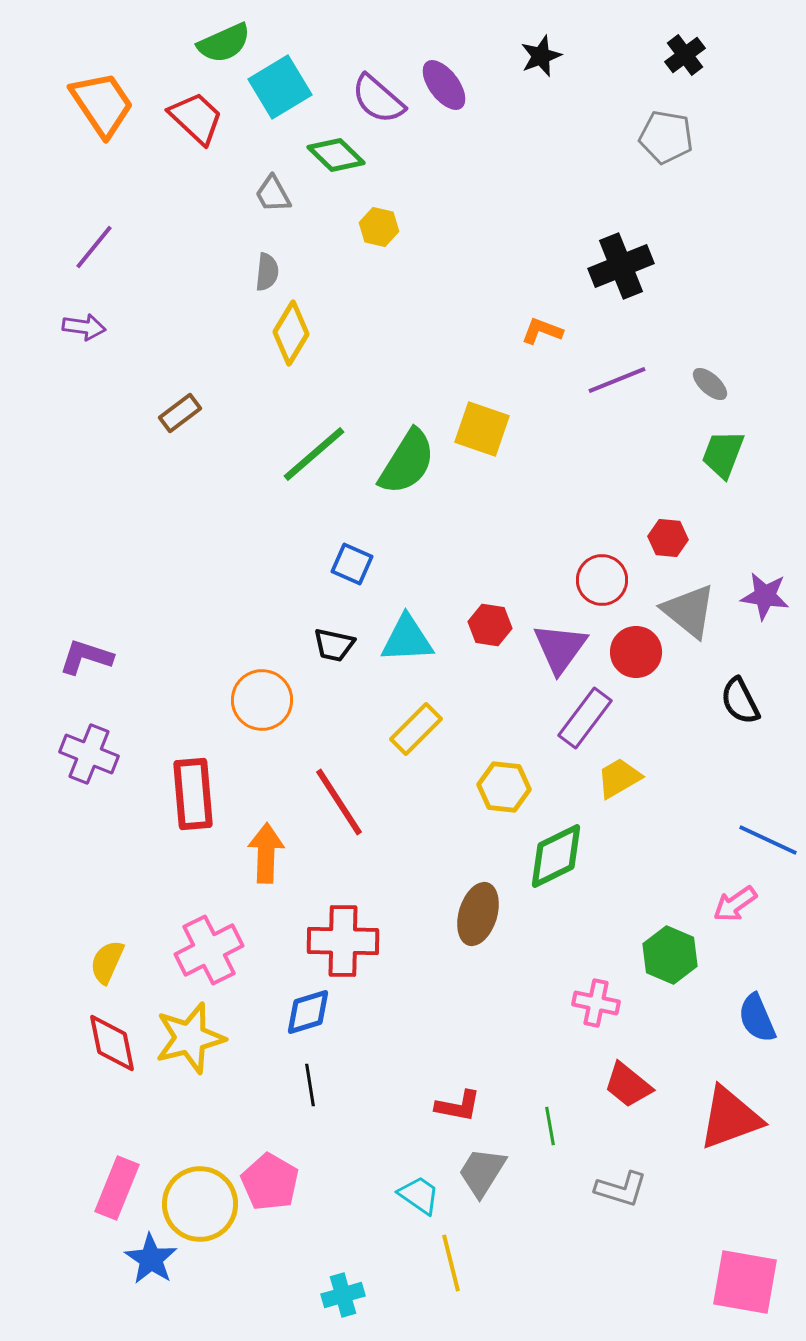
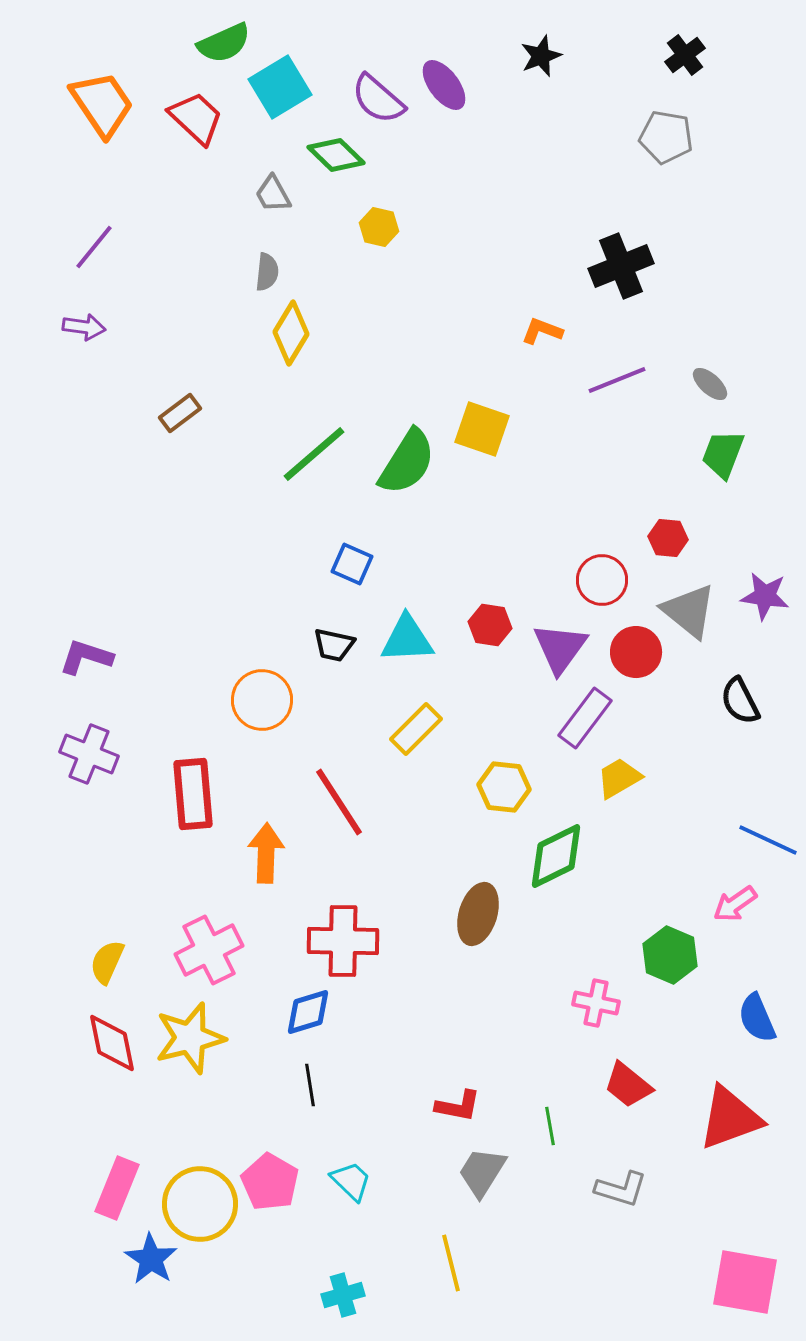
cyan trapezoid at (419, 1195): moved 68 px left, 14 px up; rotated 9 degrees clockwise
